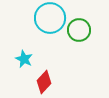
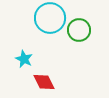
red diamond: rotated 70 degrees counterclockwise
